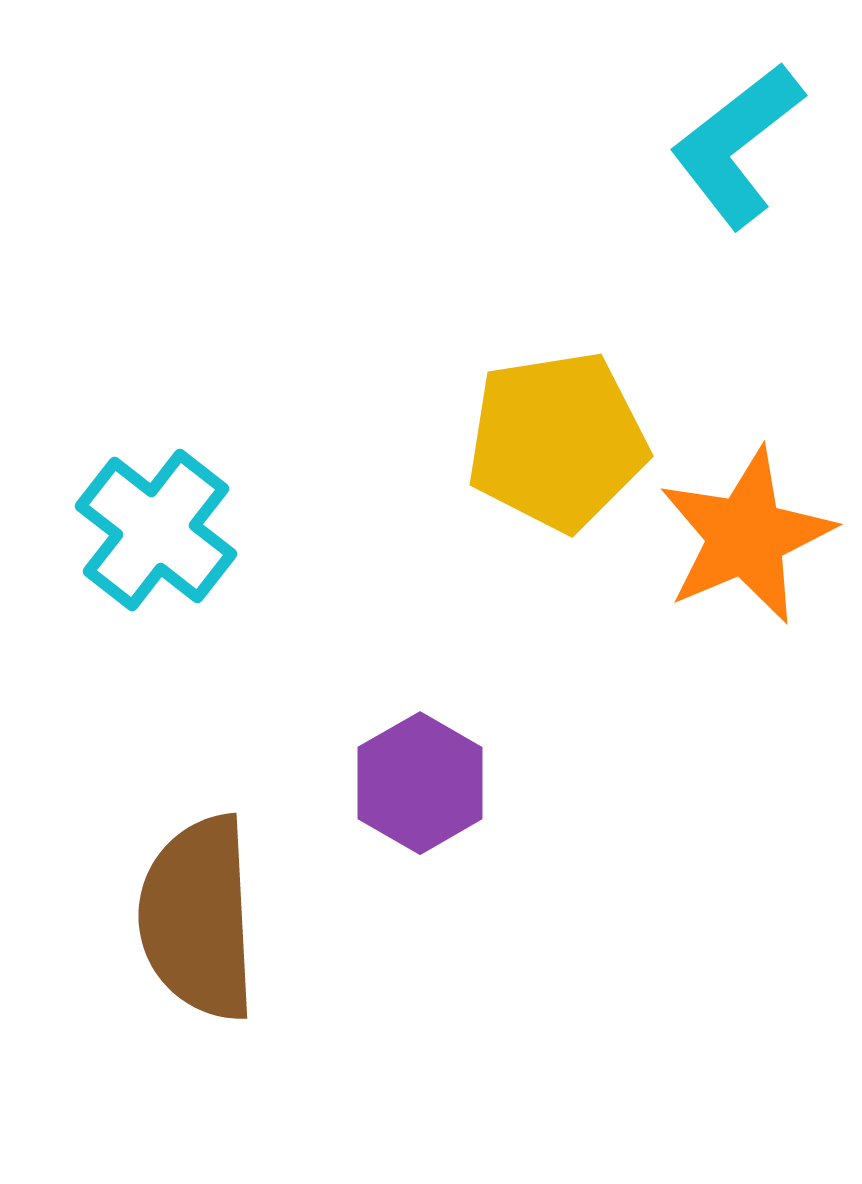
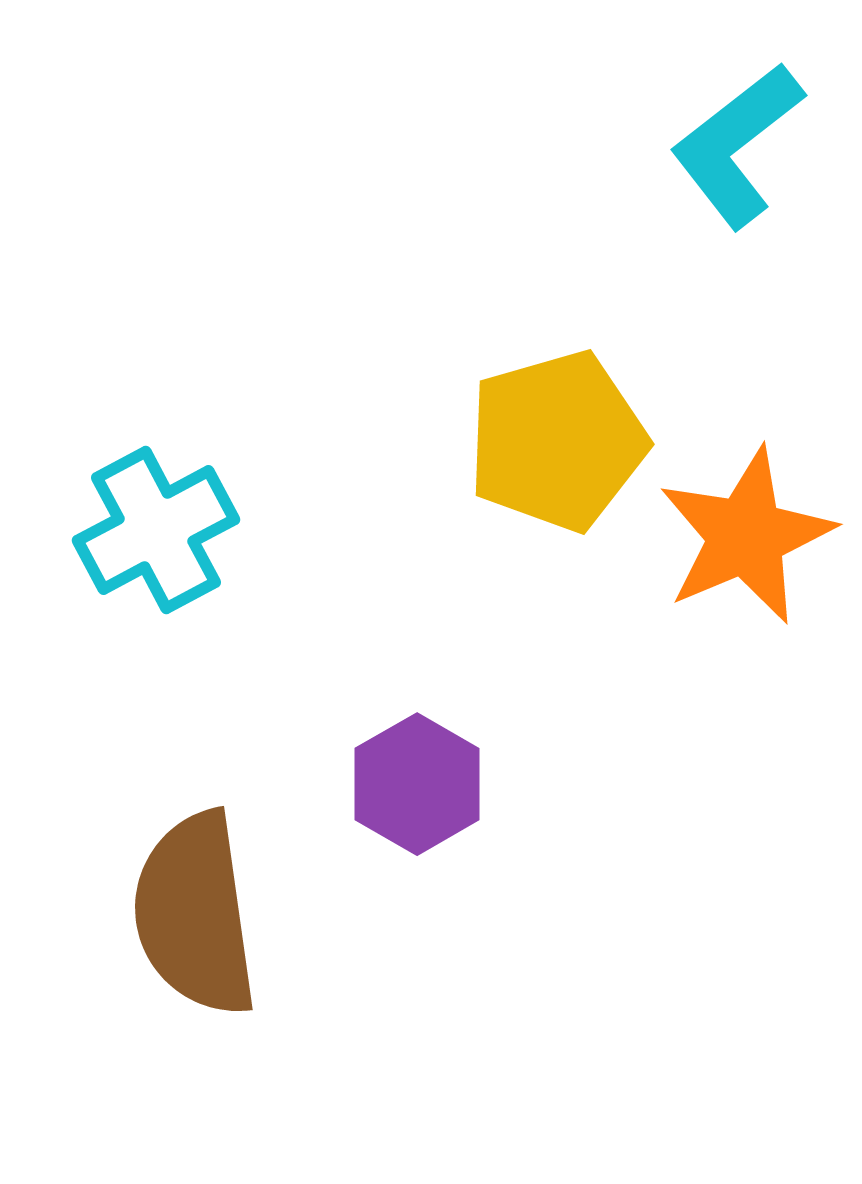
yellow pentagon: rotated 7 degrees counterclockwise
cyan cross: rotated 24 degrees clockwise
purple hexagon: moved 3 px left, 1 px down
brown semicircle: moved 3 px left, 4 px up; rotated 5 degrees counterclockwise
